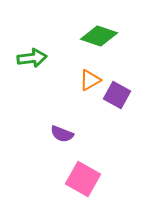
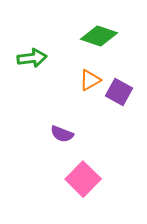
purple square: moved 2 px right, 3 px up
pink square: rotated 16 degrees clockwise
